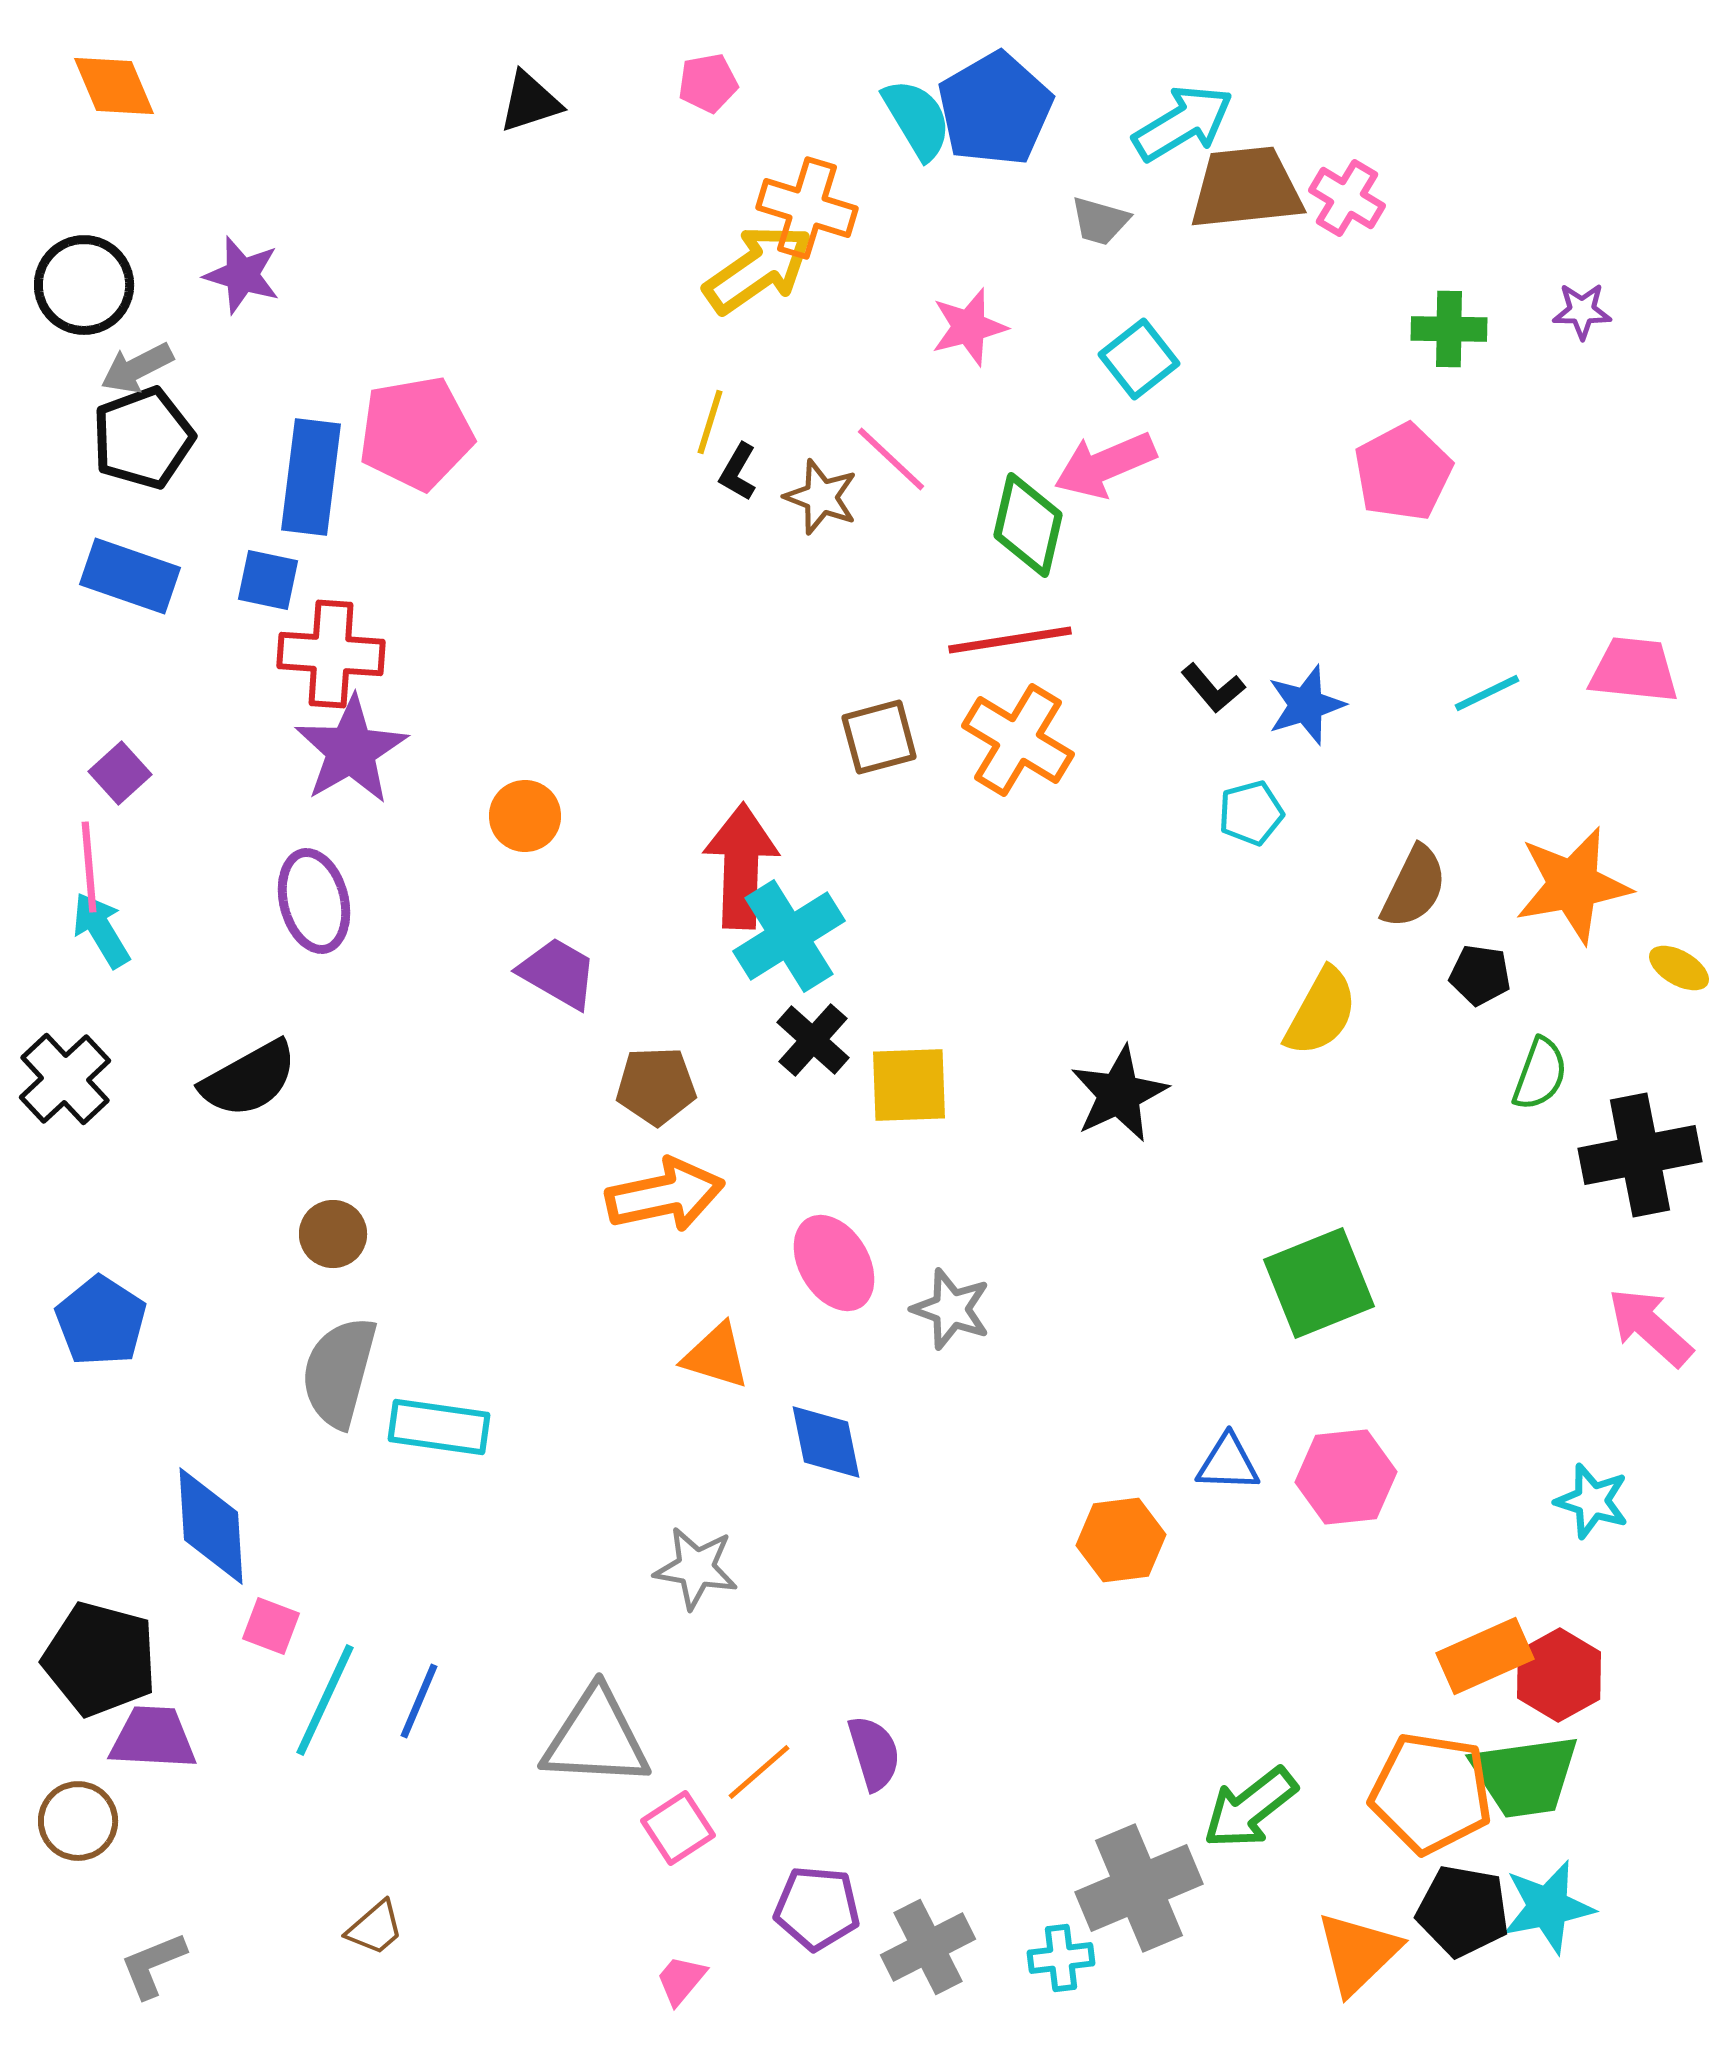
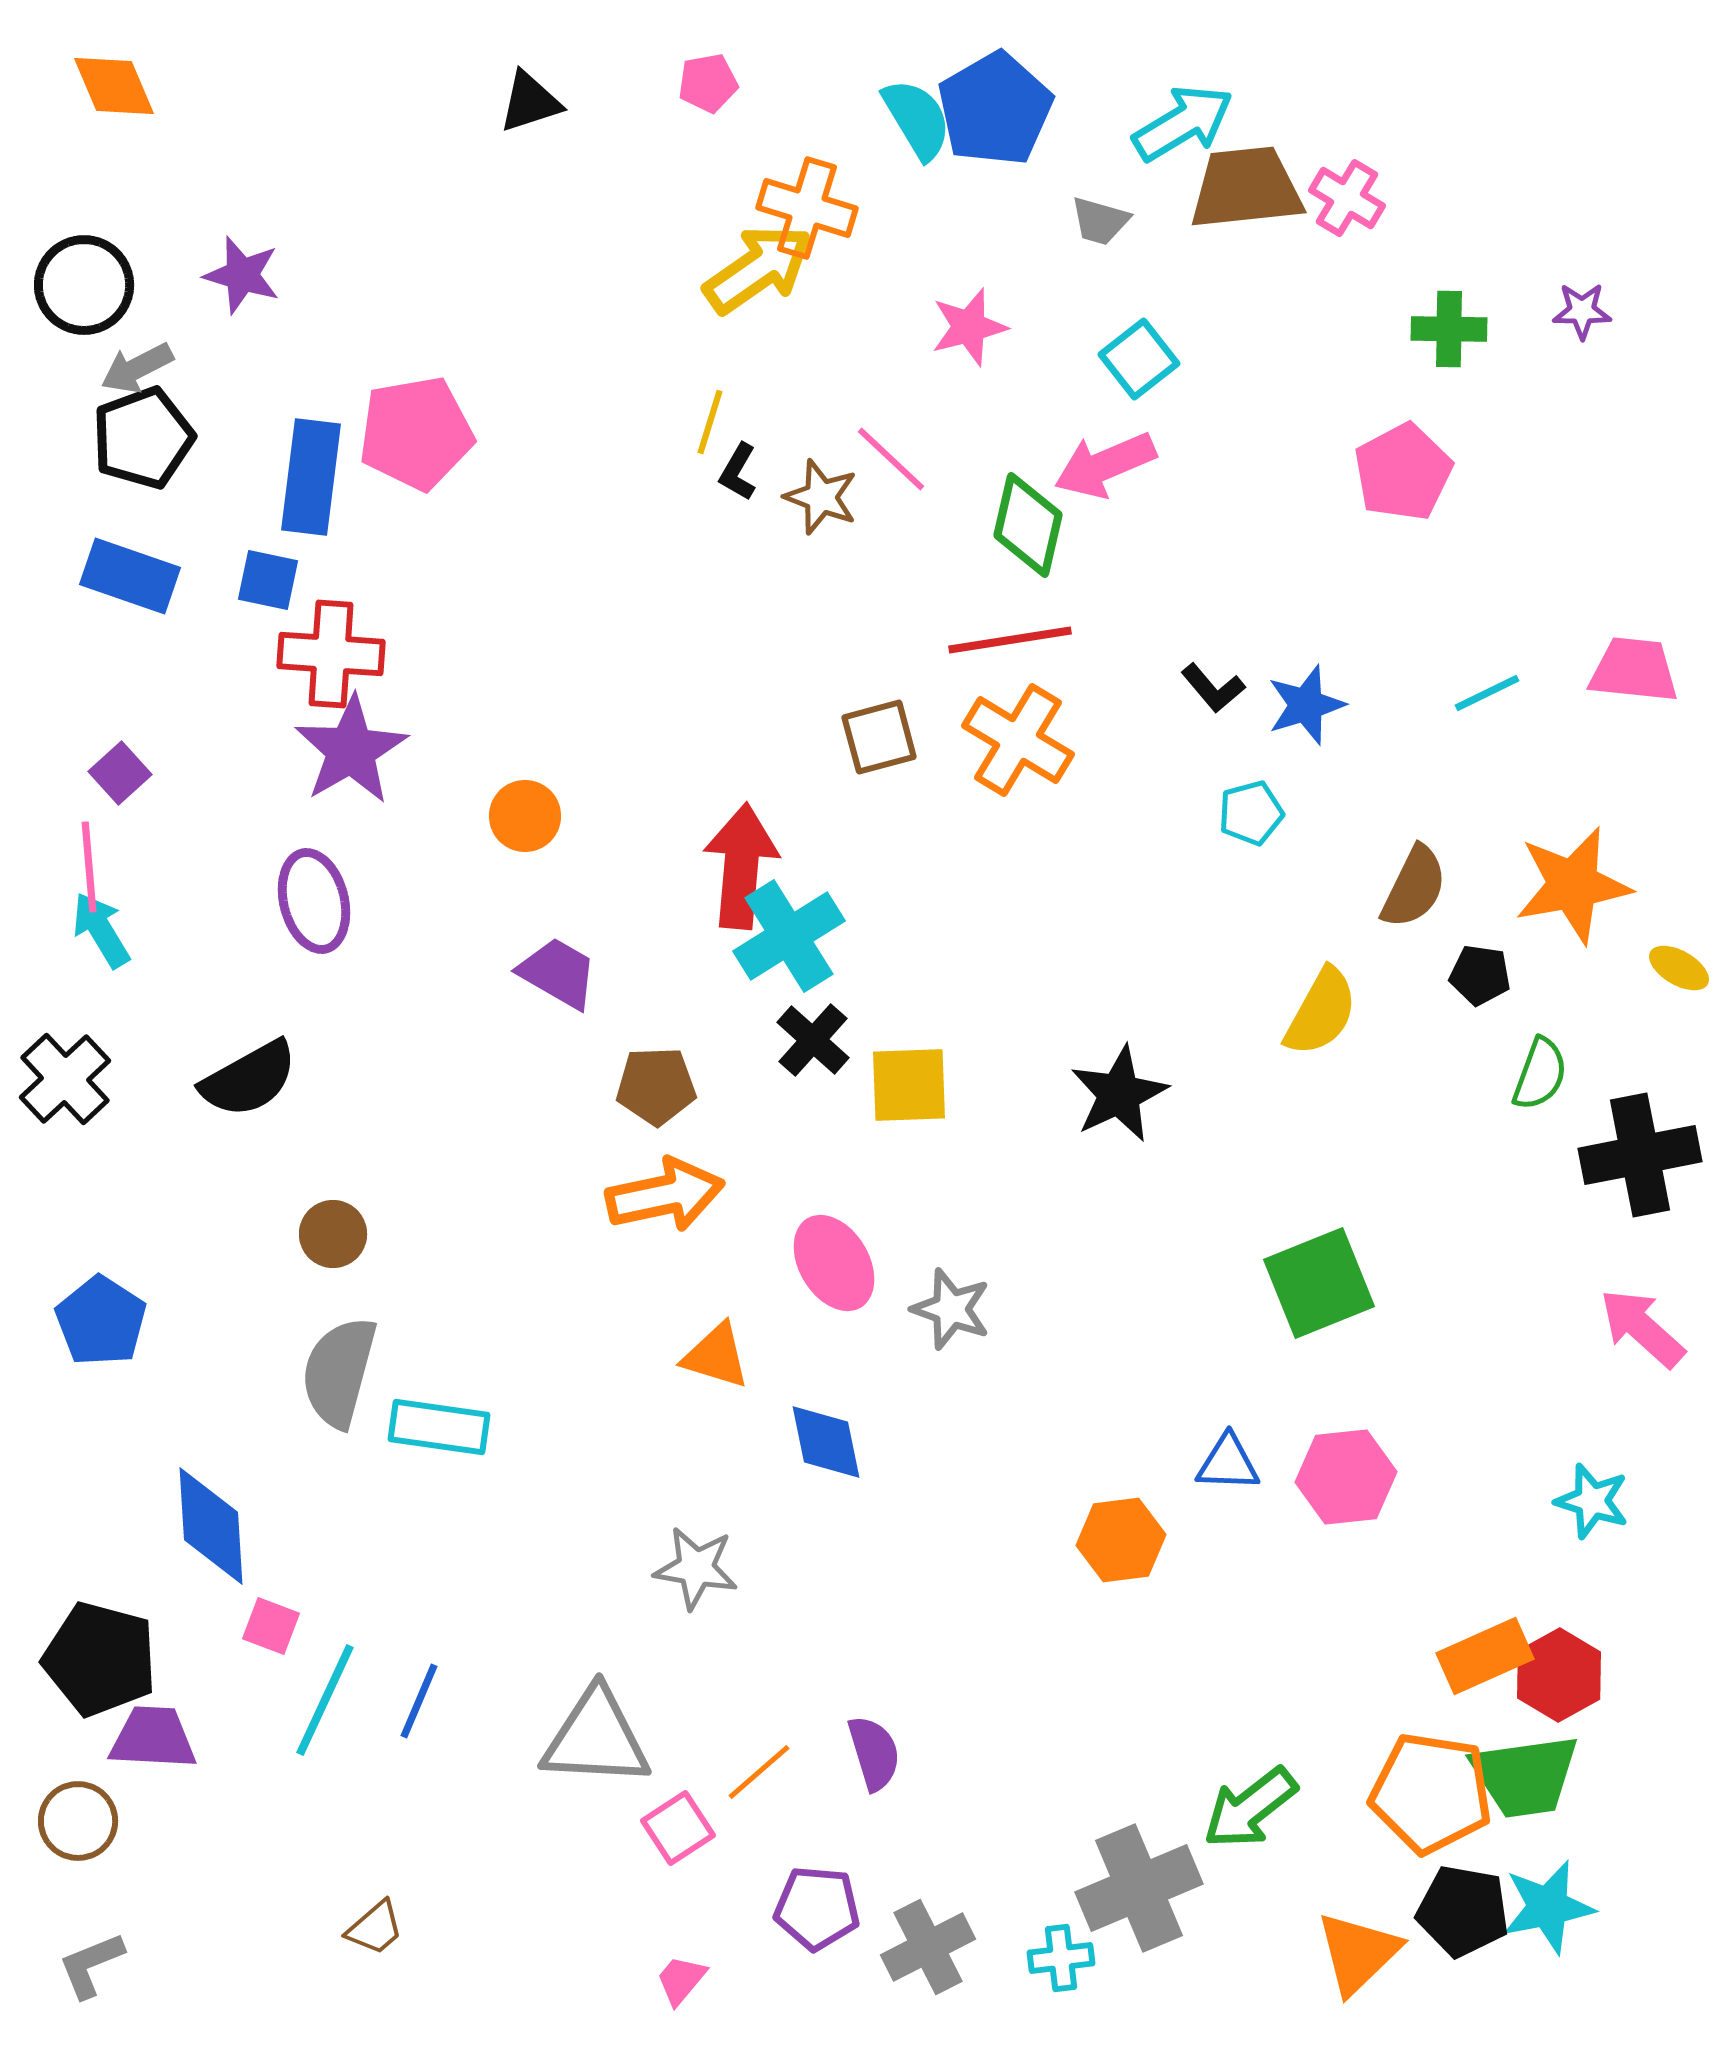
red arrow at (741, 866): rotated 3 degrees clockwise
pink arrow at (1650, 1327): moved 8 px left, 1 px down
gray L-shape at (153, 1965): moved 62 px left
